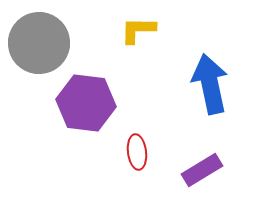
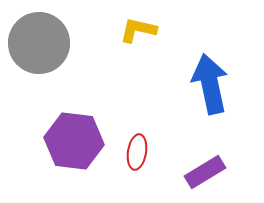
yellow L-shape: rotated 12 degrees clockwise
purple hexagon: moved 12 px left, 38 px down
red ellipse: rotated 16 degrees clockwise
purple rectangle: moved 3 px right, 2 px down
